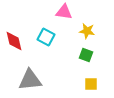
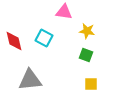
cyan square: moved 2 px left, 1 px down
